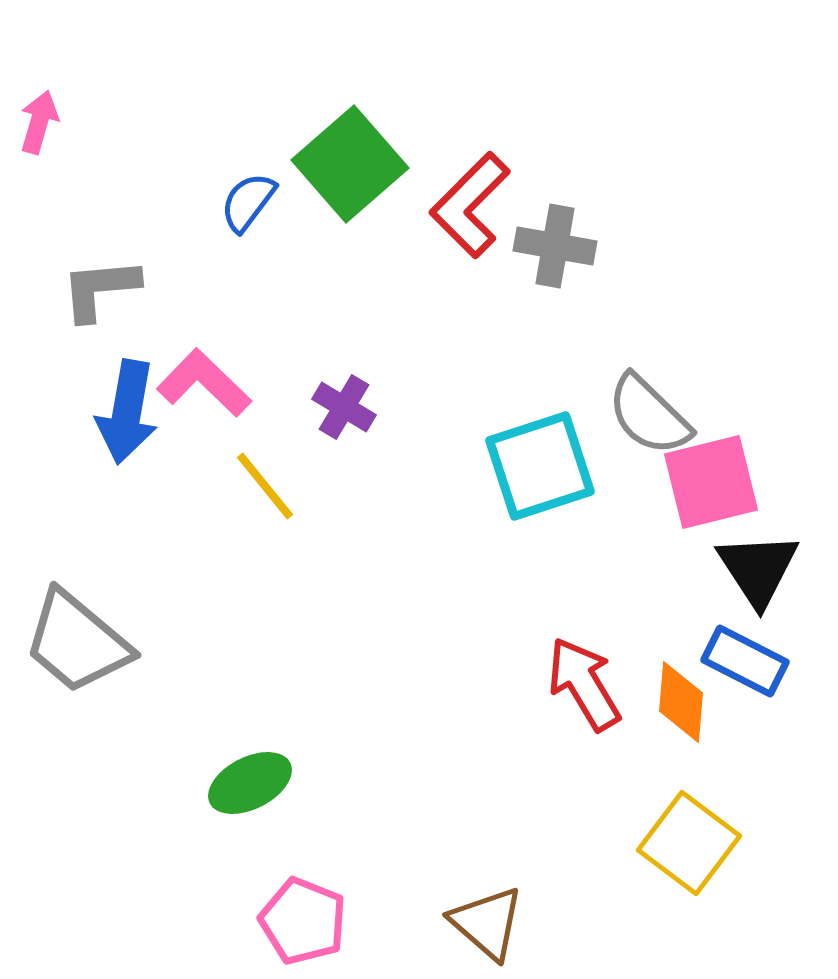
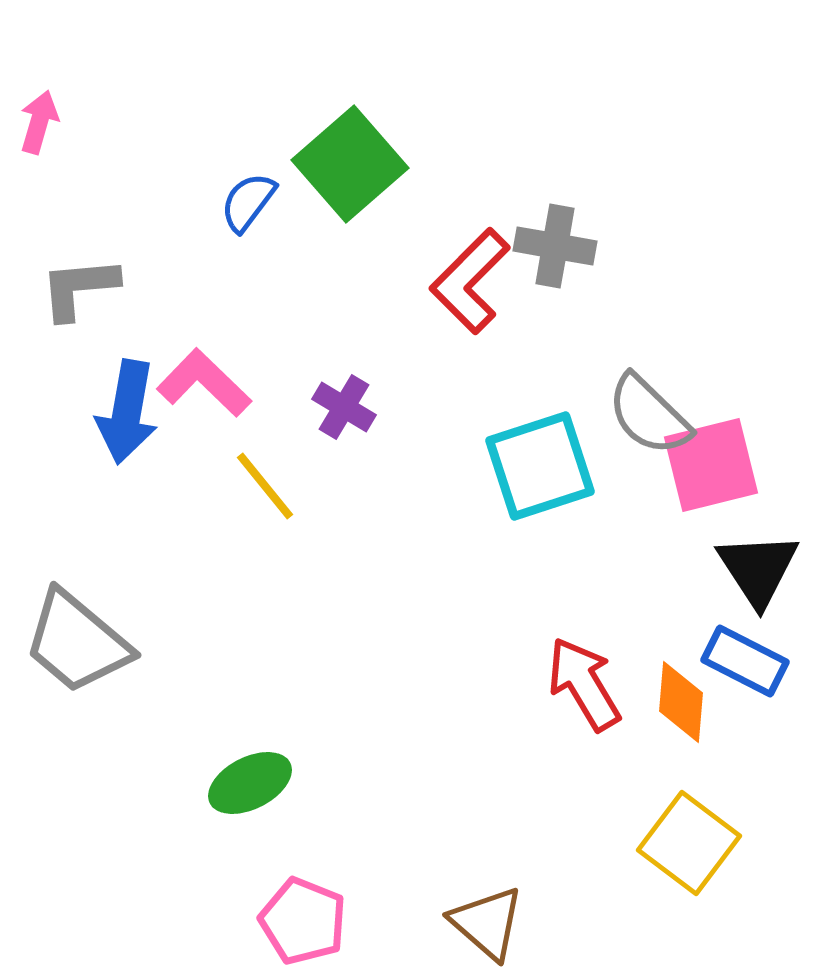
red L-shape: moved 76 px down
gray L-shape: moved 21 px left, 1 px up
pink square: moved 17 px up
